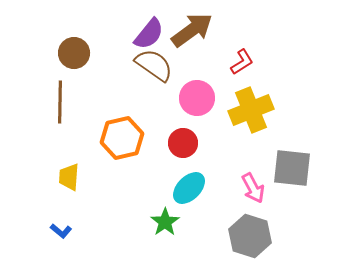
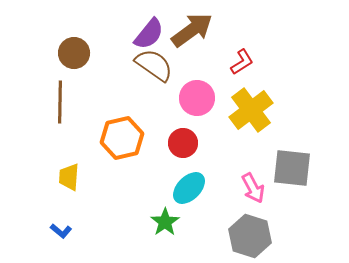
yellow cross: rotated 15 degrees counterclockwise
